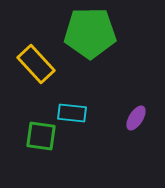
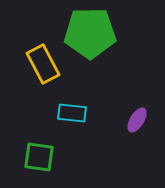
yellow rectangle: moved 7 px right; rotated 15 degrees clockwise
purple ellipse: moved 1 px right, 2 px down
green square: moved 2 px left, 21 px down
